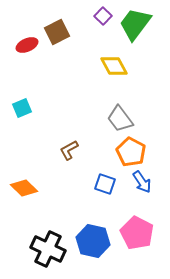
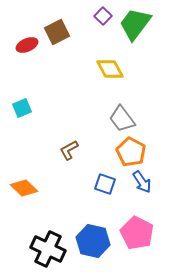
yellow diamond: moved 4 px left, 3 px down
gray trapezoid: moved 2 px right
